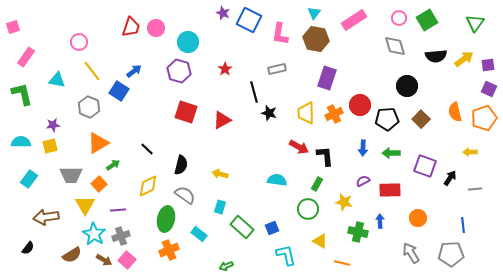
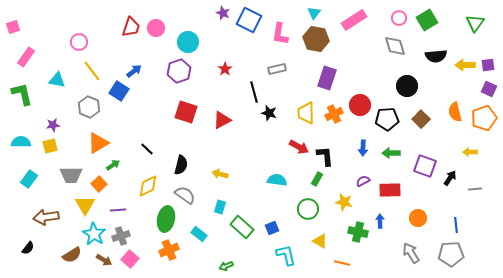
yellow arrow at (464, 59): moved 1 px right, 6 px down; rotated 144 degrees counterclockwise
purple hexagon at (179, 71): rotated 25 degrees clockwise
green rectangle at (317, 184): moved 5 px up
blue line at (463, 225): moved 7 px left
pink square at (127, 260): moved 3 px right, 1 px up
